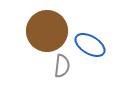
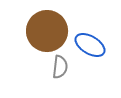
gray semicircle: moved 2 px left, 1 px down
